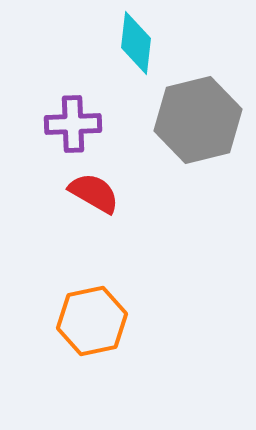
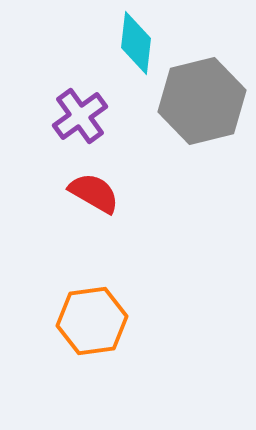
gray hexagon: moved 4 px right, 19 px up
purple cross: moved 7 px right, 8 px up; rotated 34 degrees counterclockwise
orange hexagon: rotated 4 degrees clockwise
